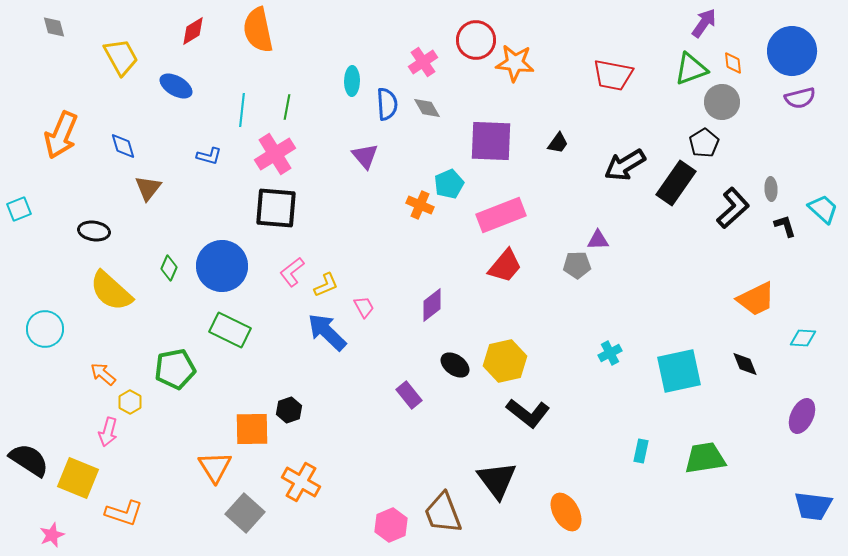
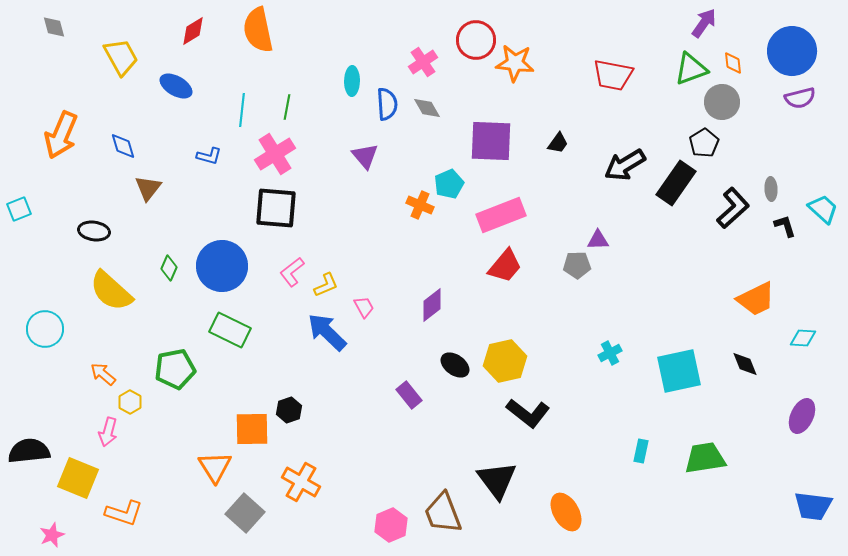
black semicircle at (29, 460): moved 9 px up; rotated 39 degrees counterclockwise
